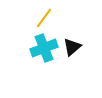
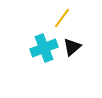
yellow line: moved 18 px right
